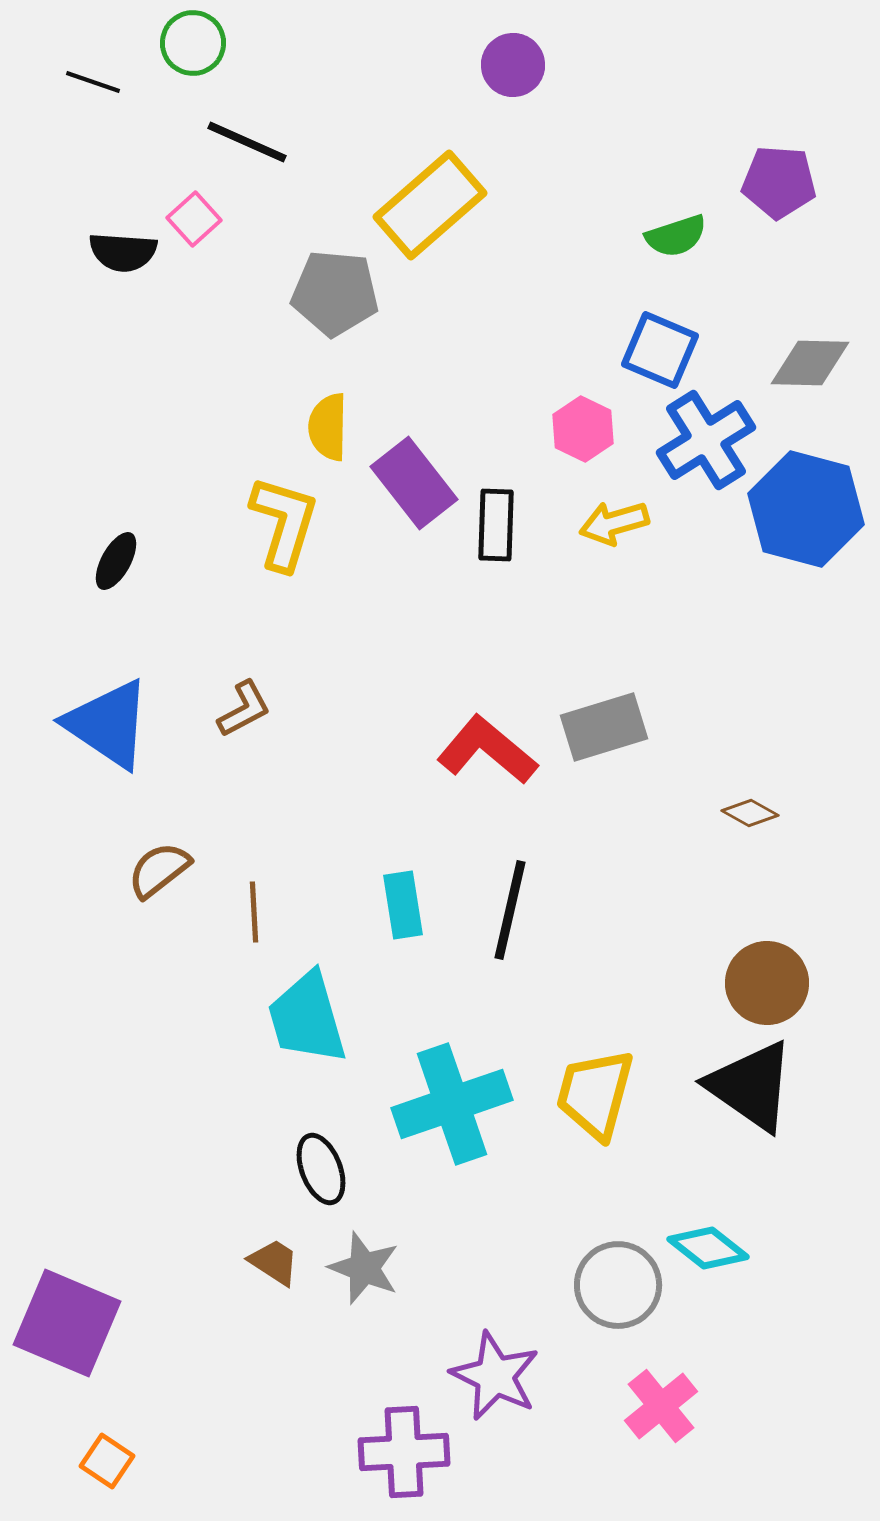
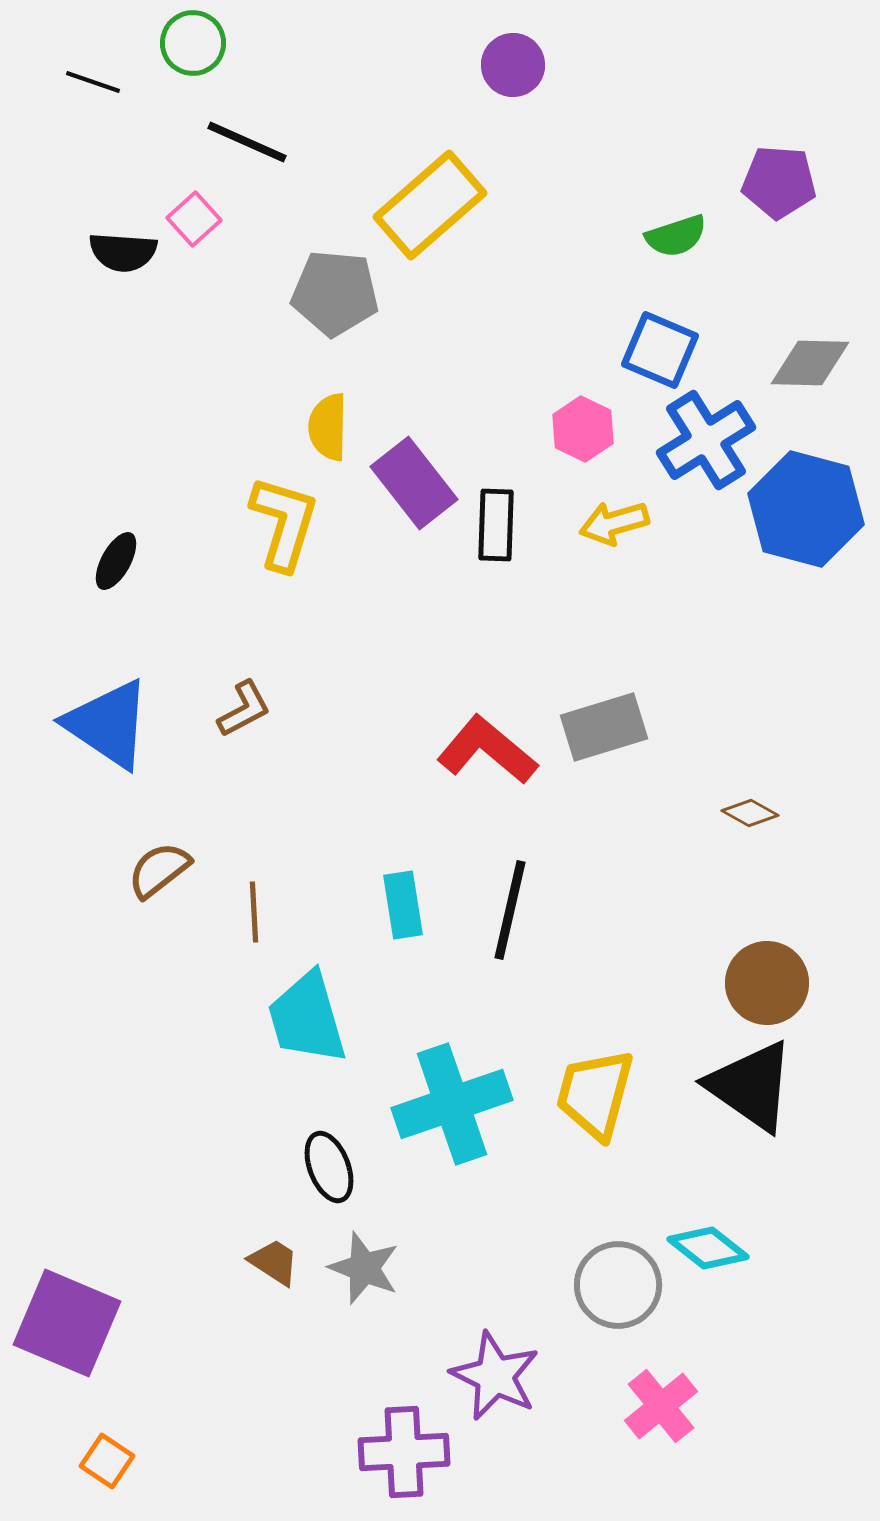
black ellipse at (321, 1169): moved 8 px right, 2 px up
